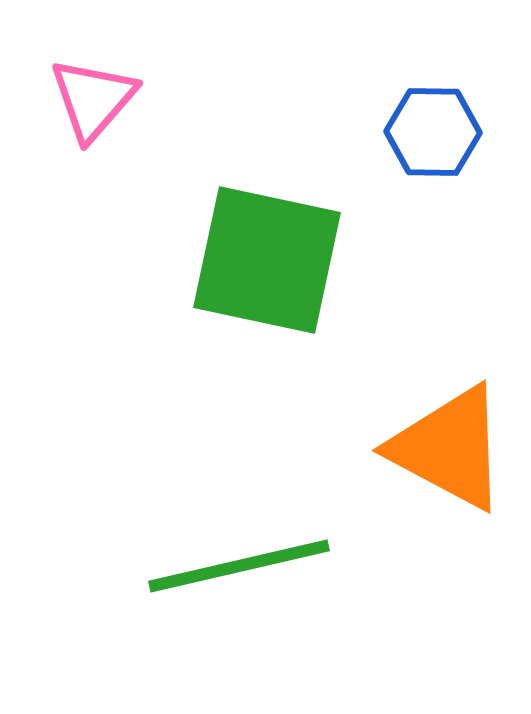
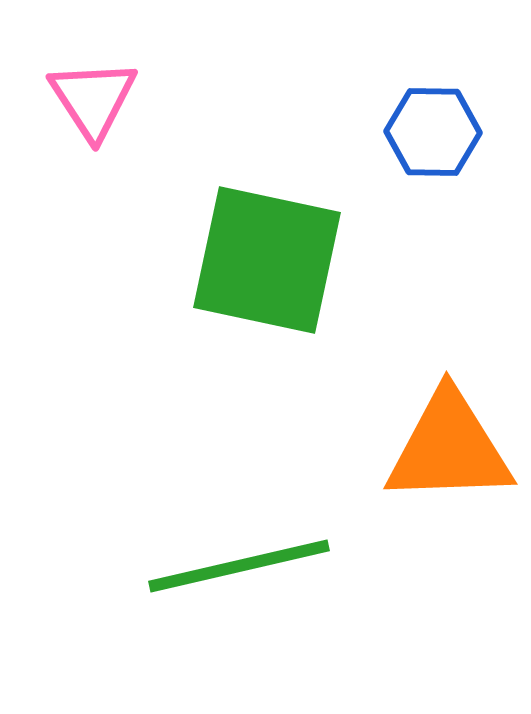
pink triangle: rotated 14 degrees counterclockwise
orange triangle: rotated 30 degrees counterclockwise
